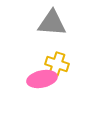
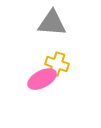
pink ellipse: rotated 16 degrees counterclockwise
